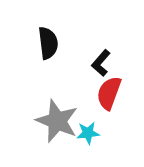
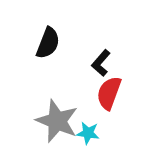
black semicircle: rotated 28 degrees clockwise
cyan star: rotated 15 degrees clockwise
